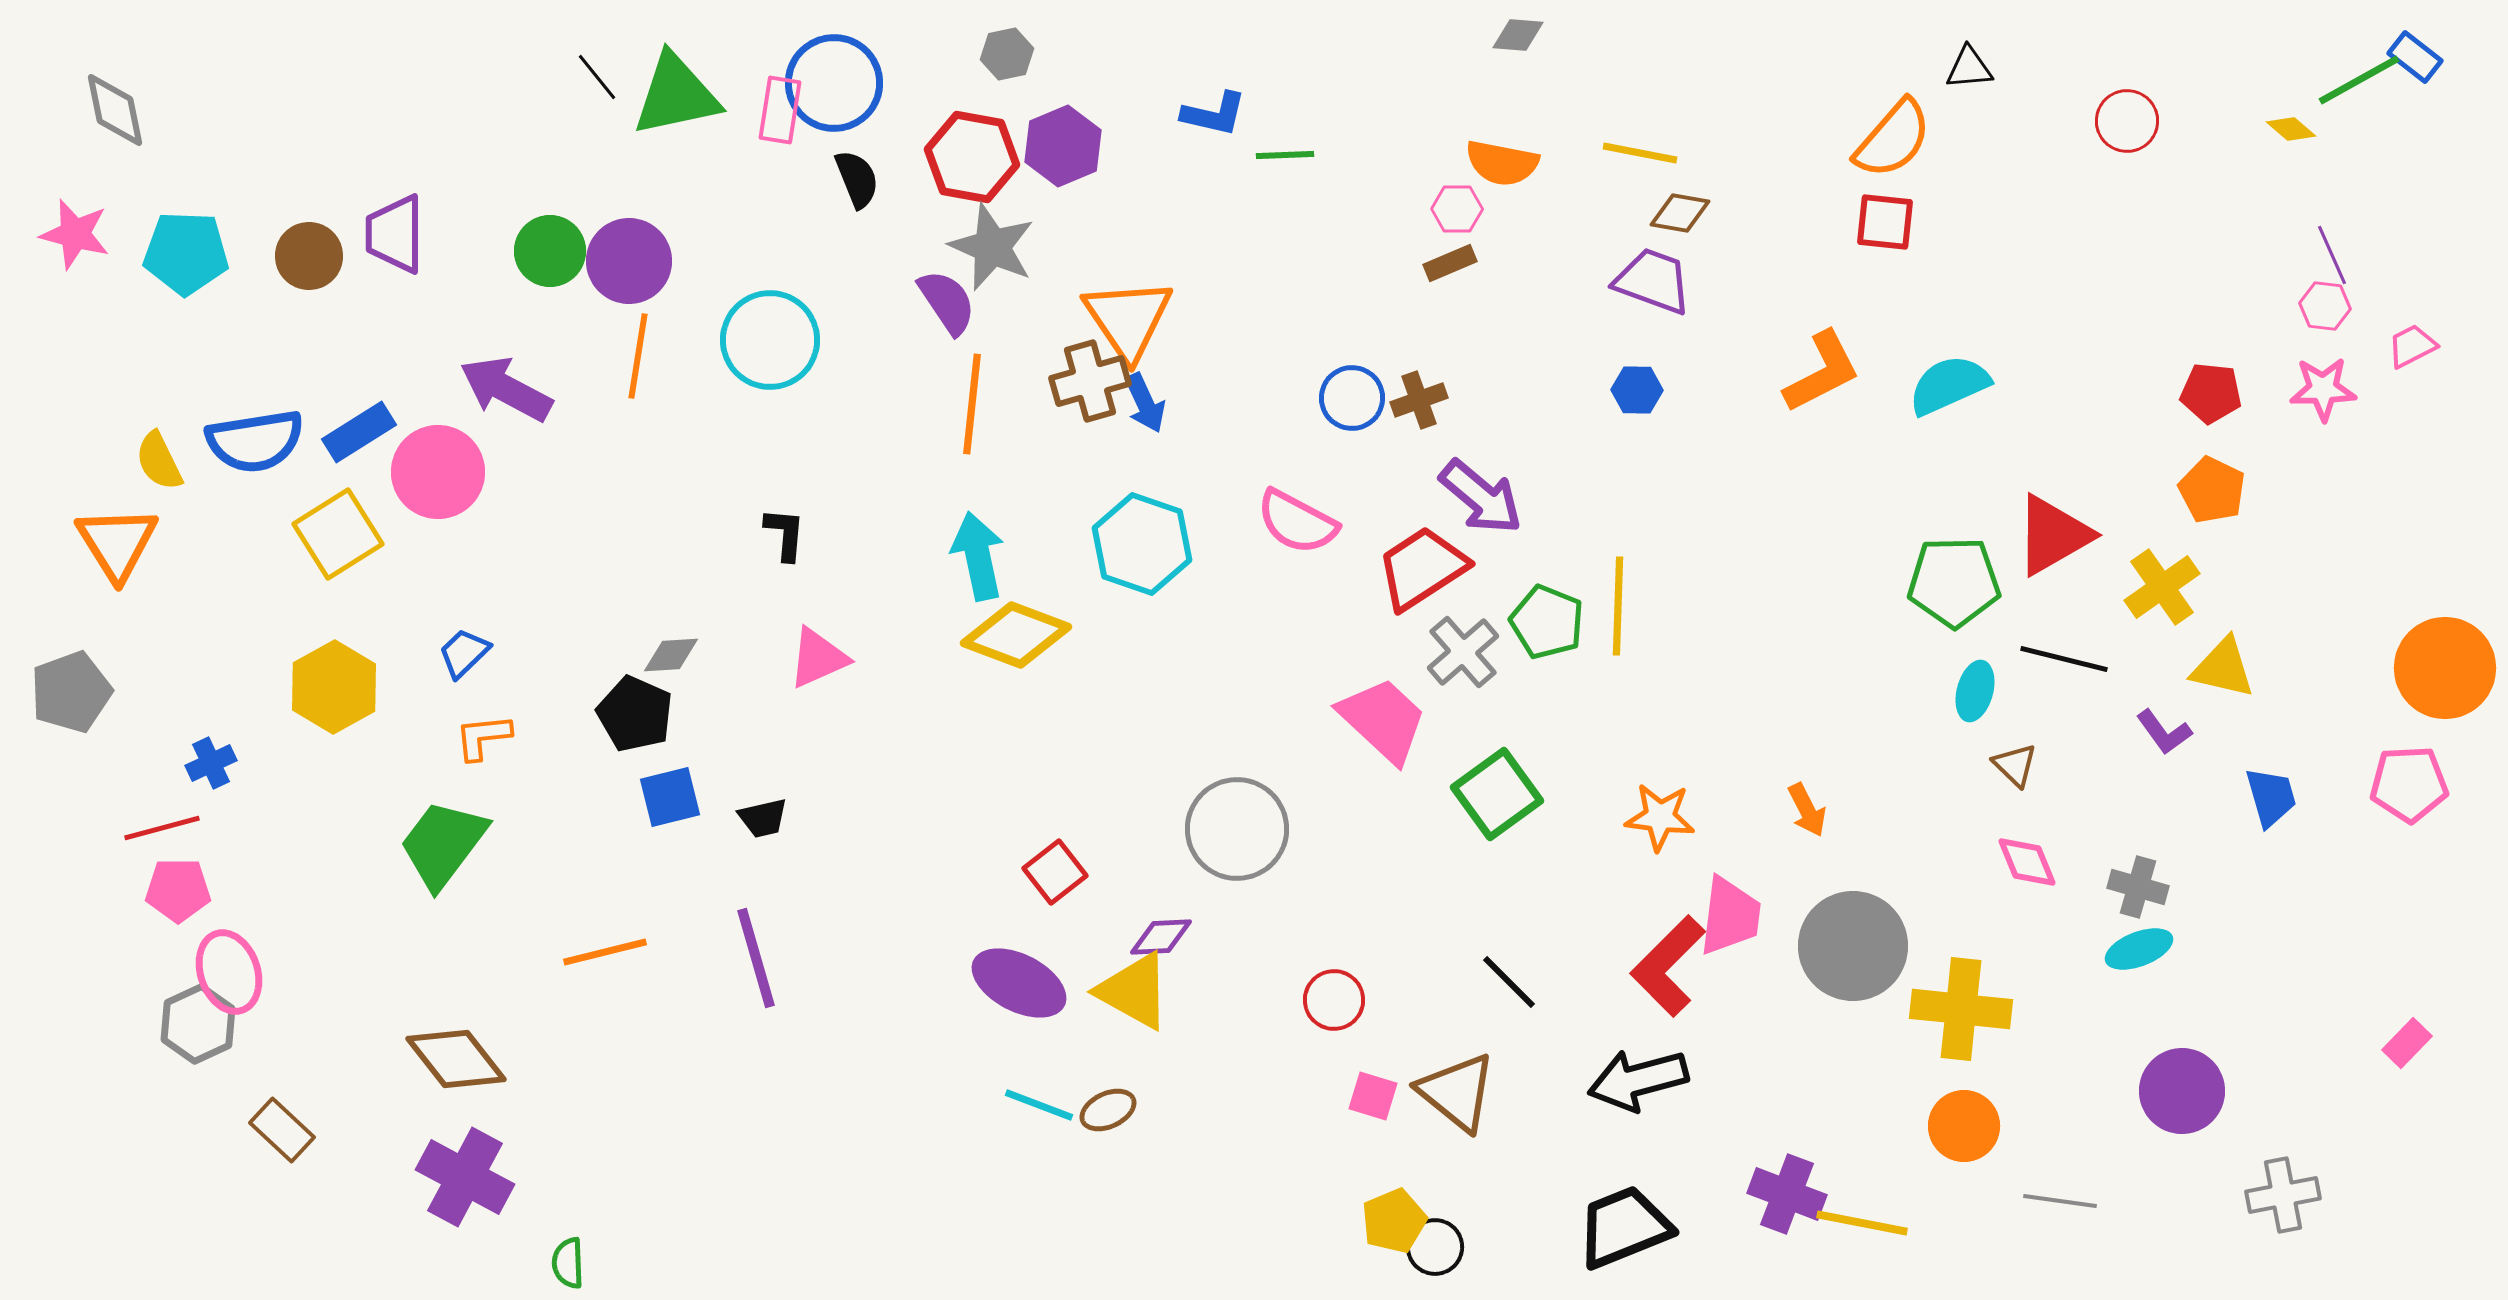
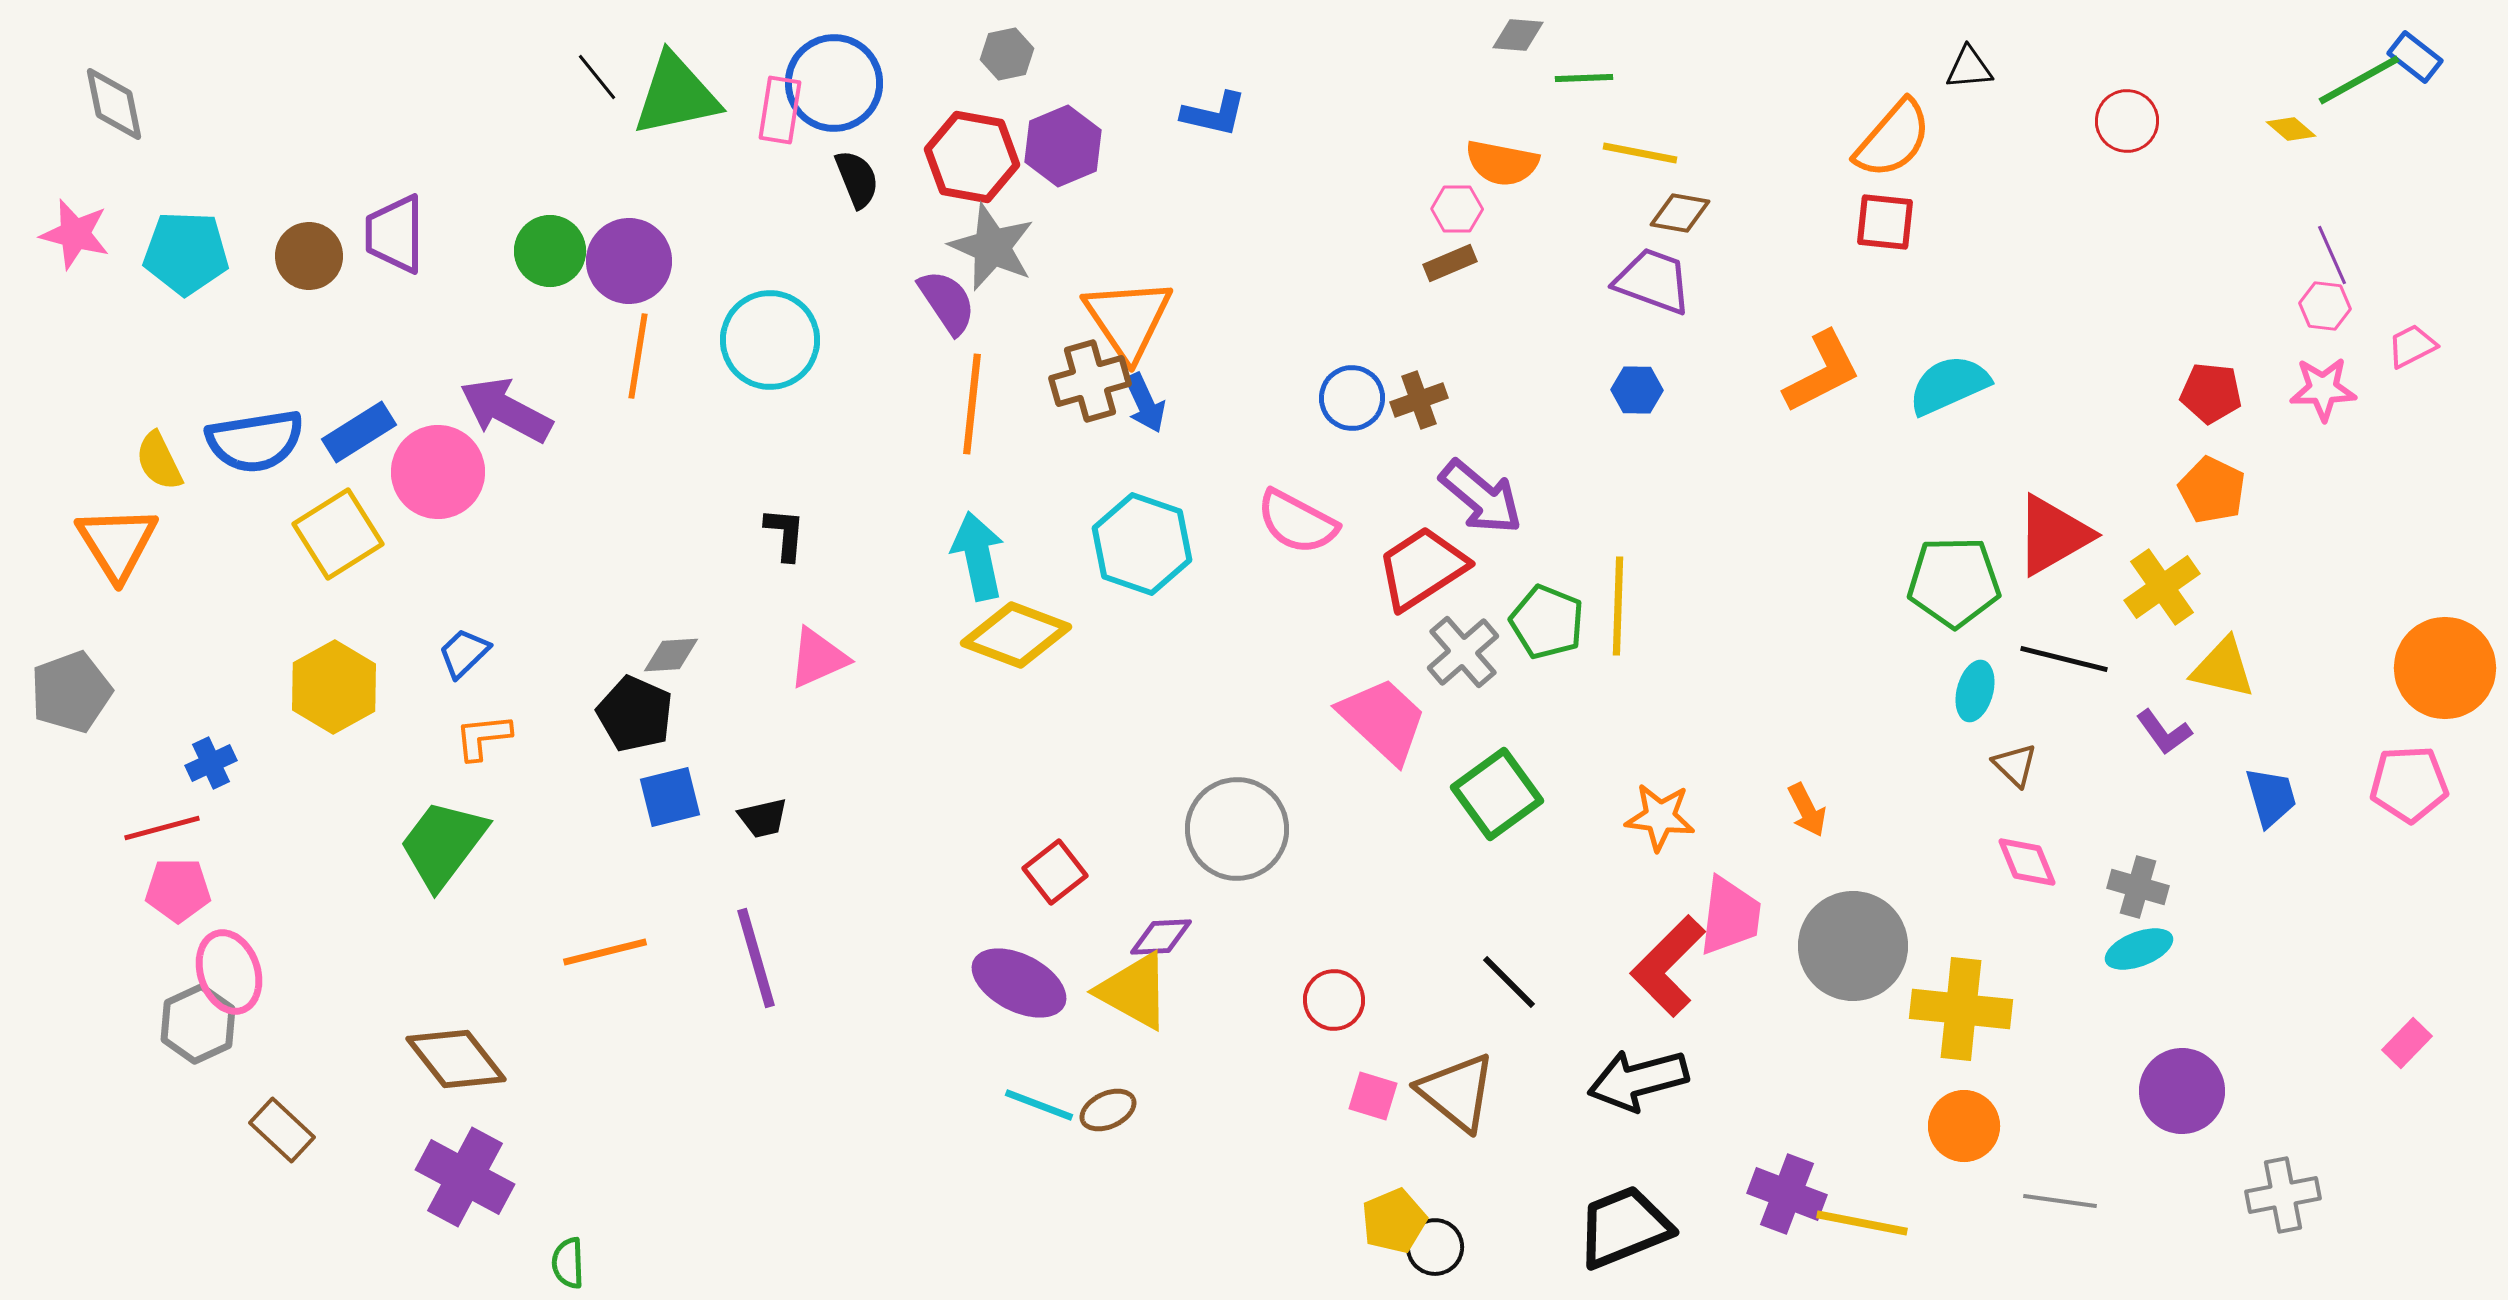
gray diamond at (115, 110): moved 1 px left, 6 px up
green line at (1285, 155): moved 299 px right, 77 px up
purple arrow at (506, 389): moved 21 px down
